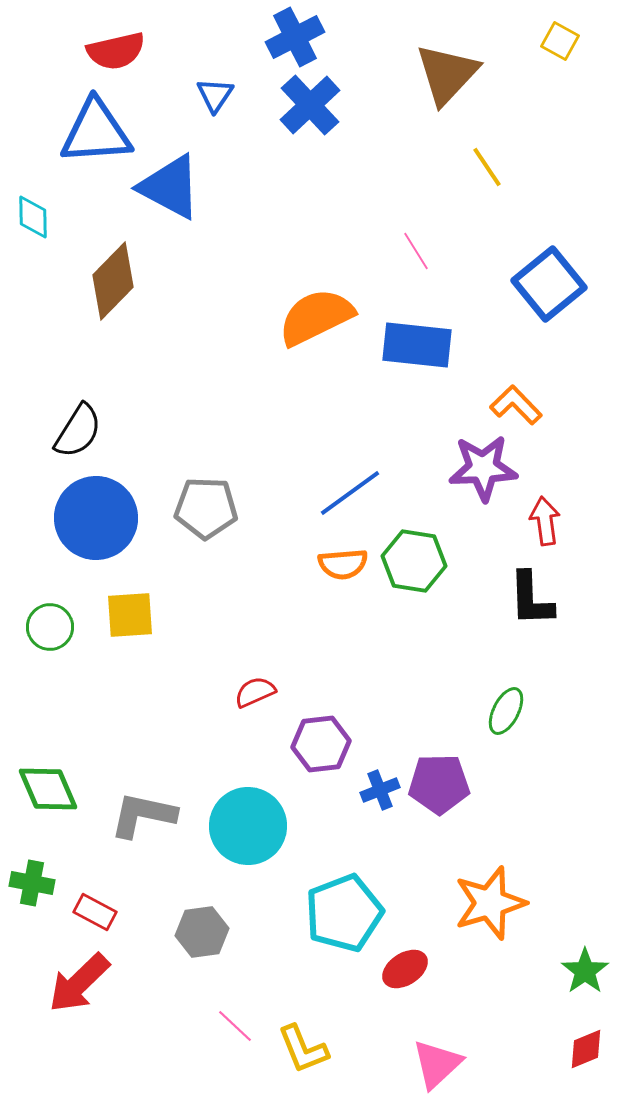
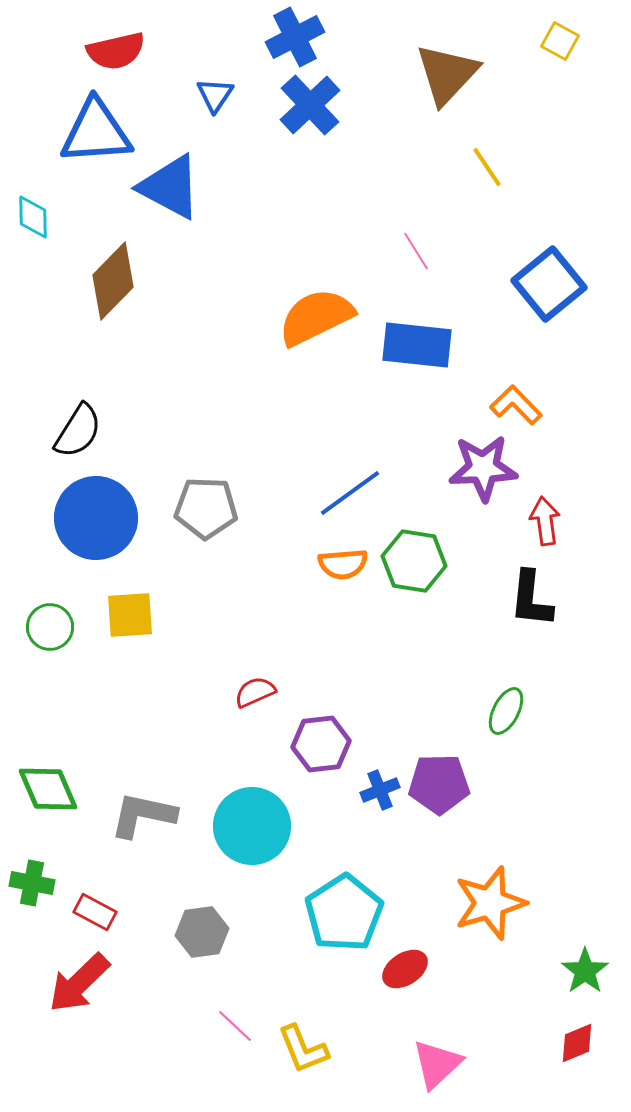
black L-shape at (531, 599): rotated 8 degrees clockwise
cyan circle at (248, 826): moved 4 px right
cyan pentagon at (344, 913): rotated 12 degrees counterclockwise
red diamond at (586, 1049): moved 9 px left, 6 px up
